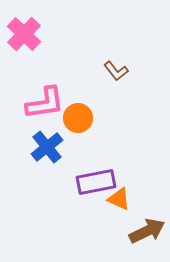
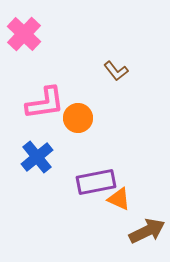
blue cross: moved 10 px left, 10 px down
